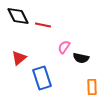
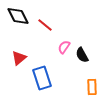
red line: moved 2 px right; rotated 28 degrees clockwise
black semicircle: moved 1 px right, 3 px up; rotated 49 degrees clockwise
